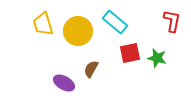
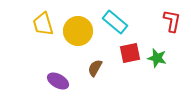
brown semicircle: moved 4 px right, 1 px up
purple ellipse: moved 6 px left, 2 px up
